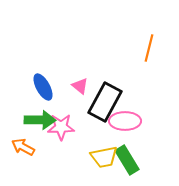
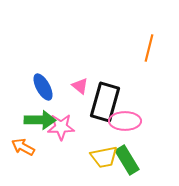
black rectangle: rotated 12 degrees counterclockwise
